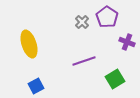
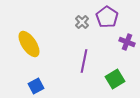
yellow ellipse: rotated 16 degrees counterclockwise
purple line: rotated 60 degrees counterclockwise
